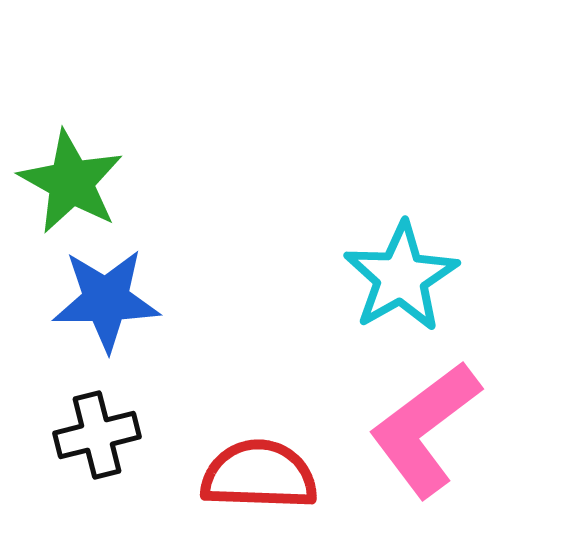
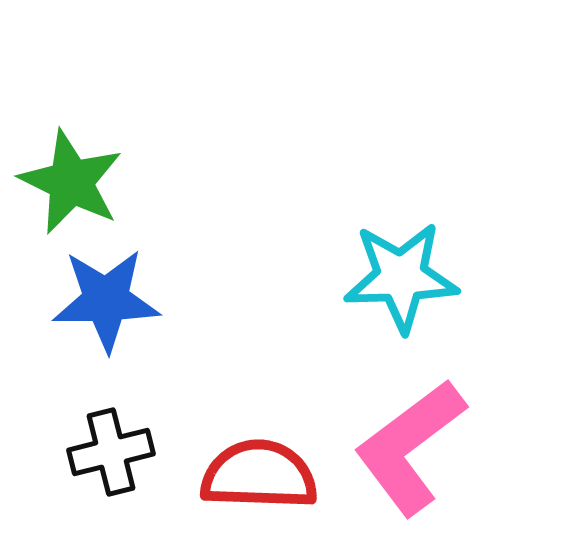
green star: rotated 3 degrees counterclockwise
cyan star: rotated 28 degrees clockwise
pink L-shape: moved 15 px left, 18 px down
black cross: moved 14 px right, 17 px down
